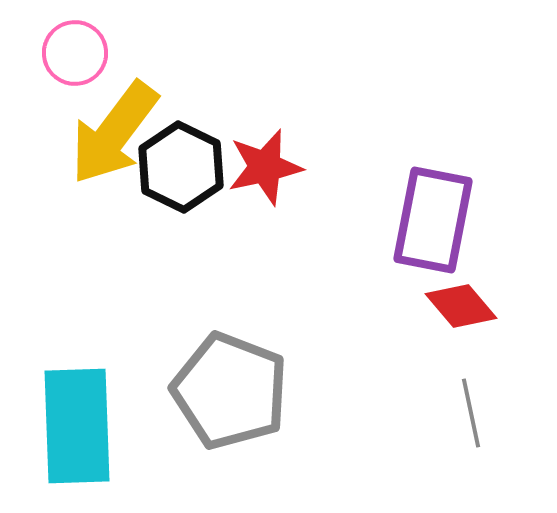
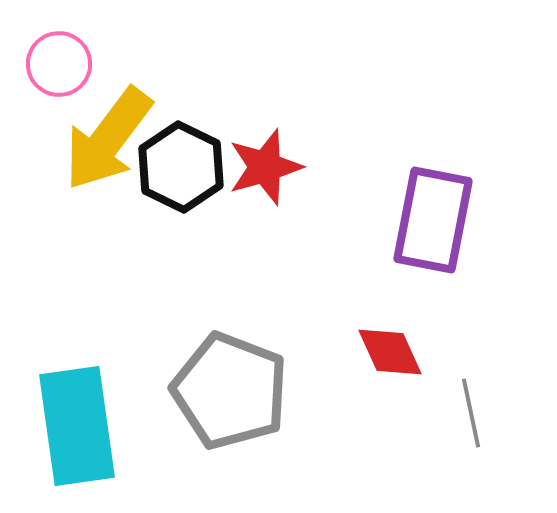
pink circle: moved 16 px left, 11 px down
yellow arrow: moved 6 px left, 6 px down
red star: rotated 4 degrees counterclockwise
red diamond: moved 71 px left, 46 px down; rotated 16 degrees clockwise
cyan rectangle: rotated 6 degrees counterclockwise
